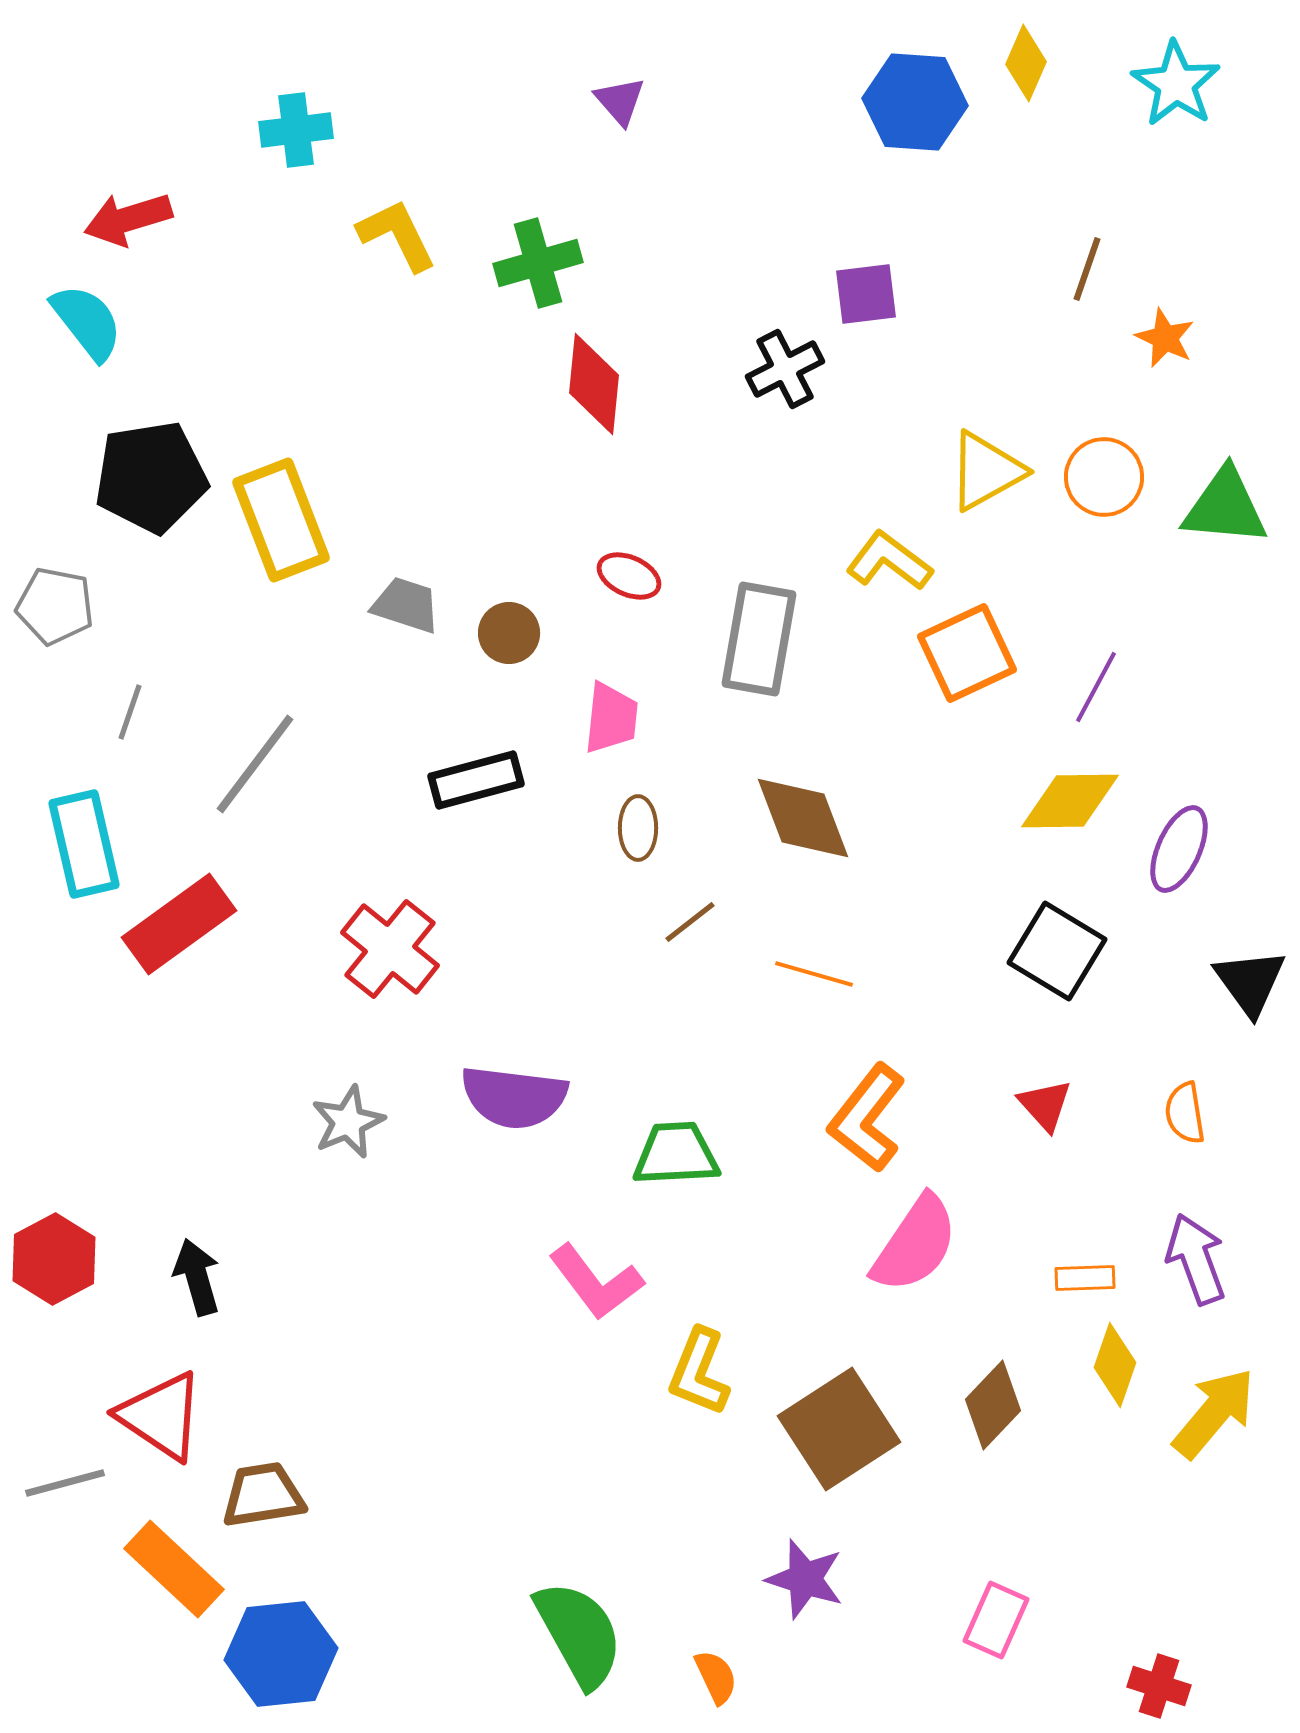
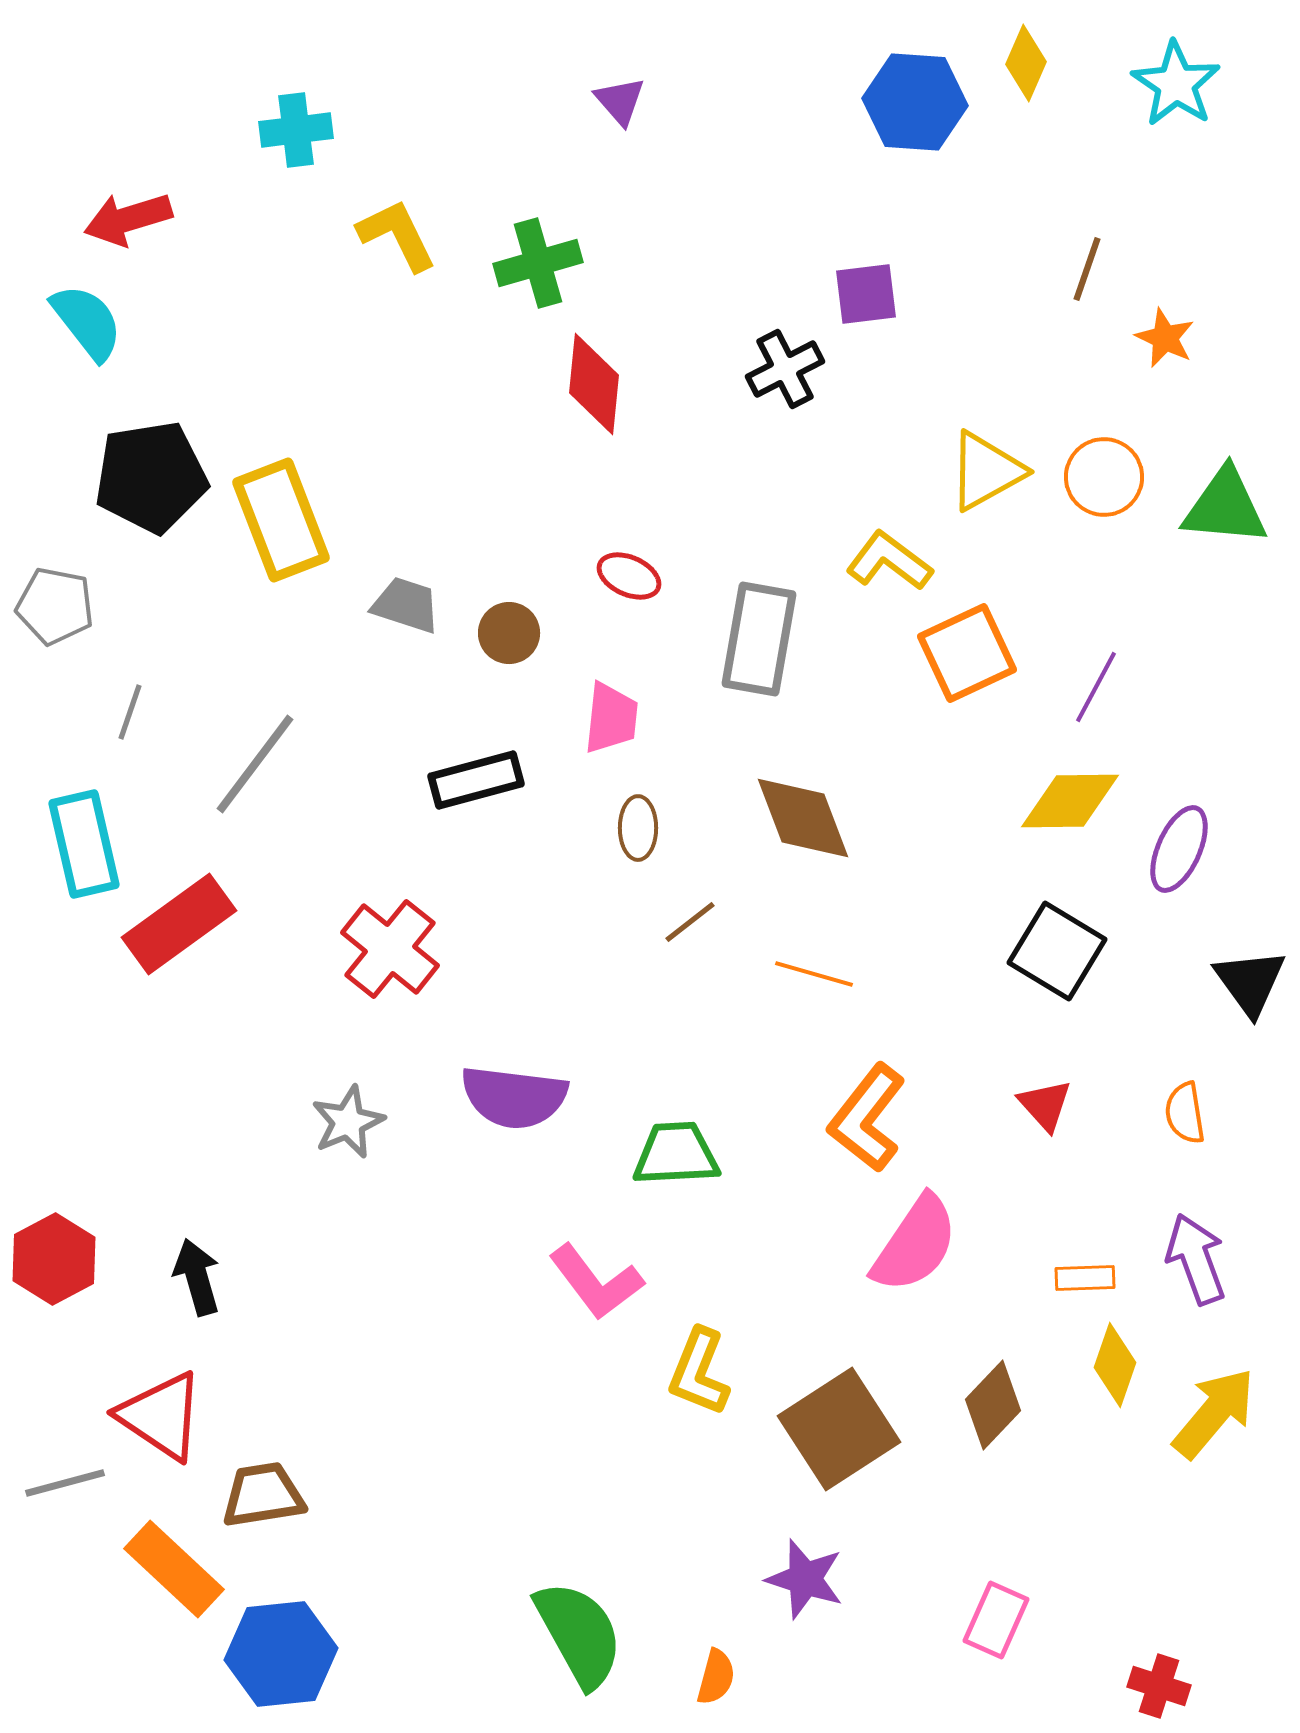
orange semicircle at (716, 1677): rotated 40 degrees clockwise
